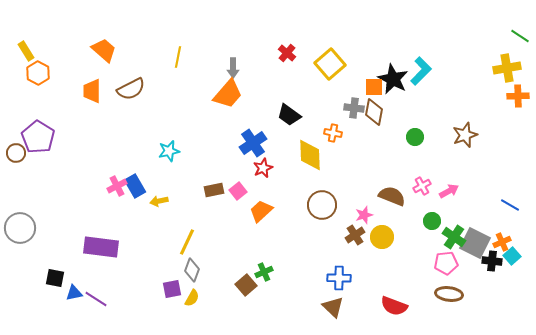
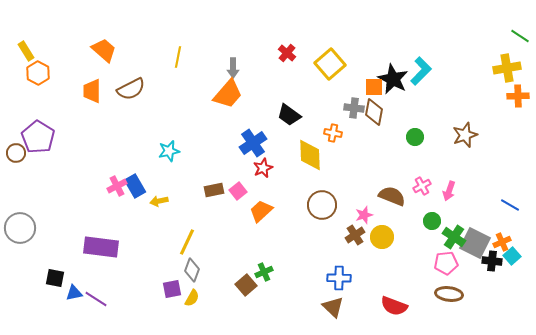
pink arrow at (449, 191): rotated 138 degrees clockwise
